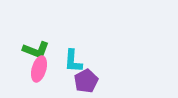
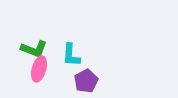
green L-shape: moved 2 px left, 1 px up
cyan L-shape: moved 2 px left, 6 px up
